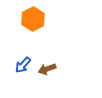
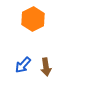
brown arrow: moved 1 px left, 2 px up; rotated 78 degrees counterclockwise
